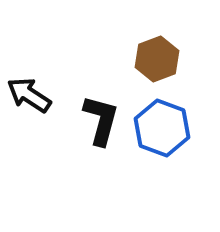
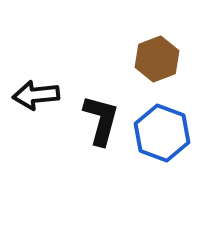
black arrow: moved 7 px right; rotated 39 degrees counterclockwise
blue hexagon: moved 5 px down
